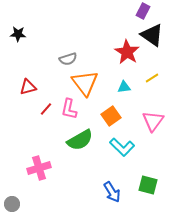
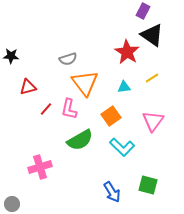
black star: moved 7 px left, 22 px down
pink cross: moved 1 px right, 1 px up
